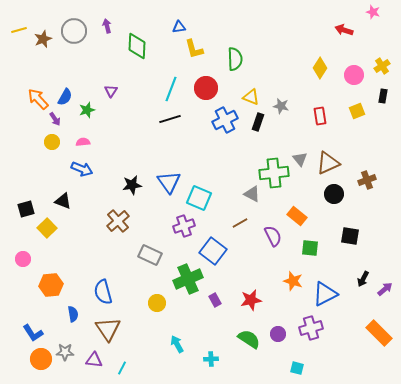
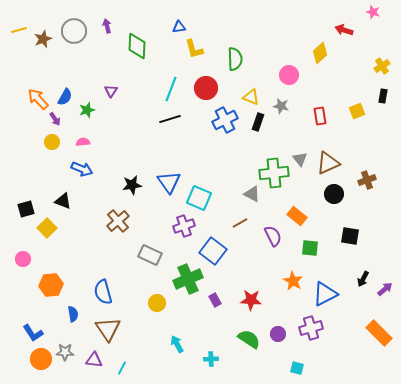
yellow diamond at (320, 68): moved 15 px up; rotated 15 degrees clockwise
pink circle at (354, 75): moved 65 px left
orange star at (293, 281): rotated 12 degrees clockwise
red star at (251, 300): rotated 15 degrees clockwise
